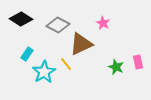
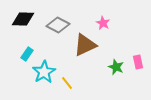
black diamond: moved 2 px right; rotated 30 degrees counterclockwise
brown triangle: moved 4 px right, 1 px down
yellow line: moved 1 px right, 19 px down
